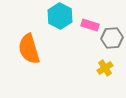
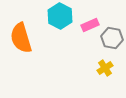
pink rectangle: rotated 42 degrees counterclockwise
gray hexagon: rotated 15 degrees clockwise
orange semicircle: moved 8 px left, 11 px up
